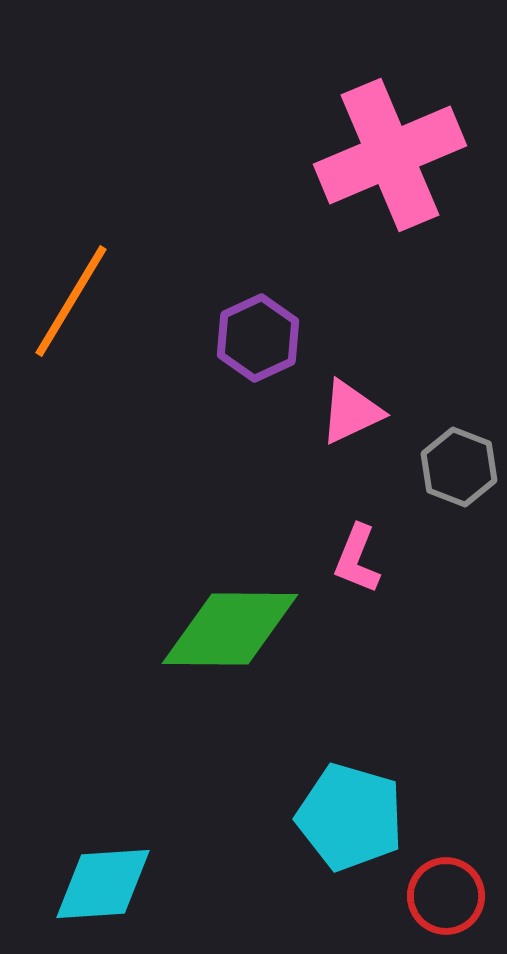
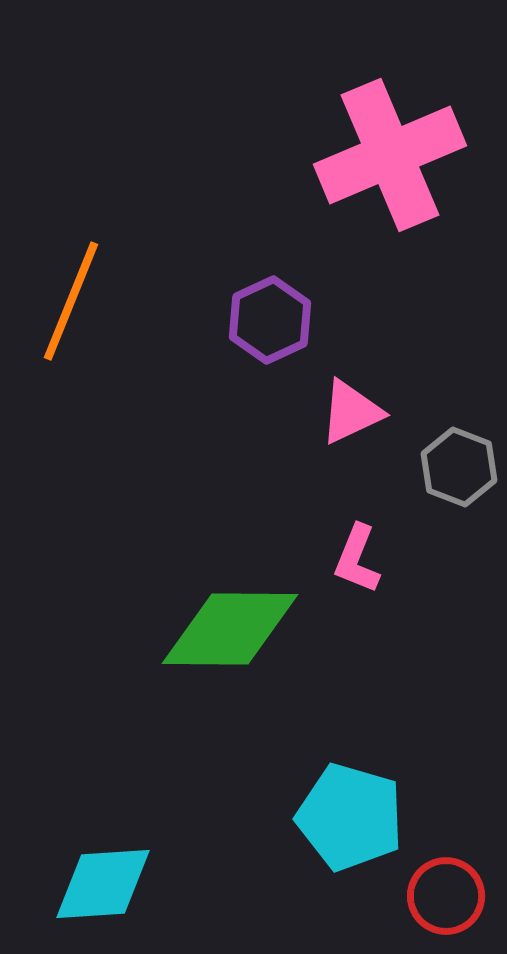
orange line: rotated 9 degrees counterclockwise
purple hexagon: moved 12 px right, 18 px up
